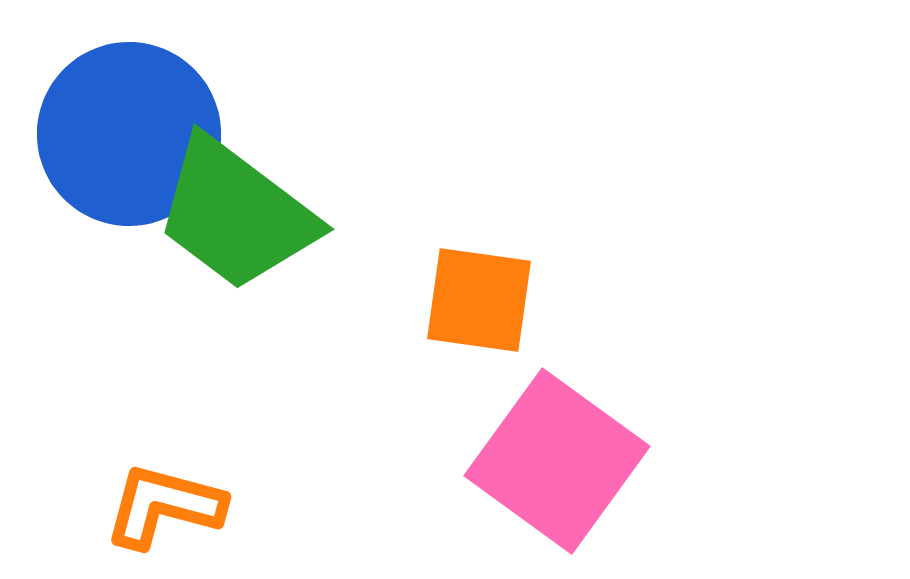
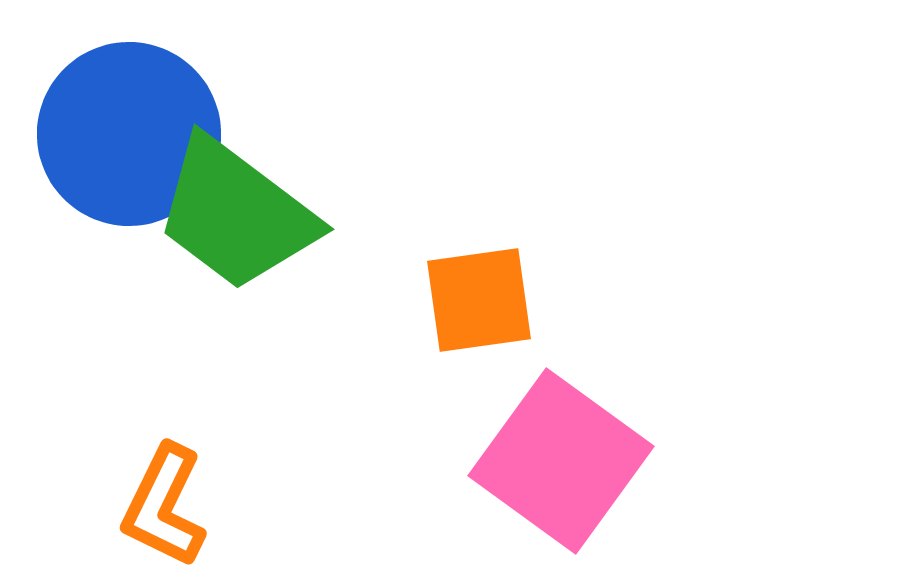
orange square: rotated 16 degrees counterclockwise
pink square: moved 4 px right
orange L-shape: rotated 79 degrees counterclockwise
